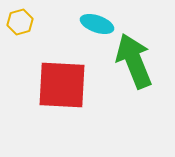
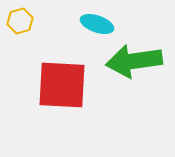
yellow hexagon: moved 1 px up
green arrow: rotated 76 degrees counterclockwise
